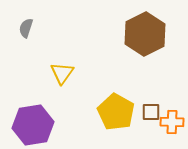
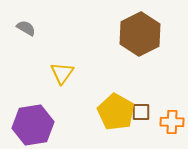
gray semicircle: rotated 102 degrees clockwise
brown hexagon: moved 5 px left
brown square: moved 10 px left
